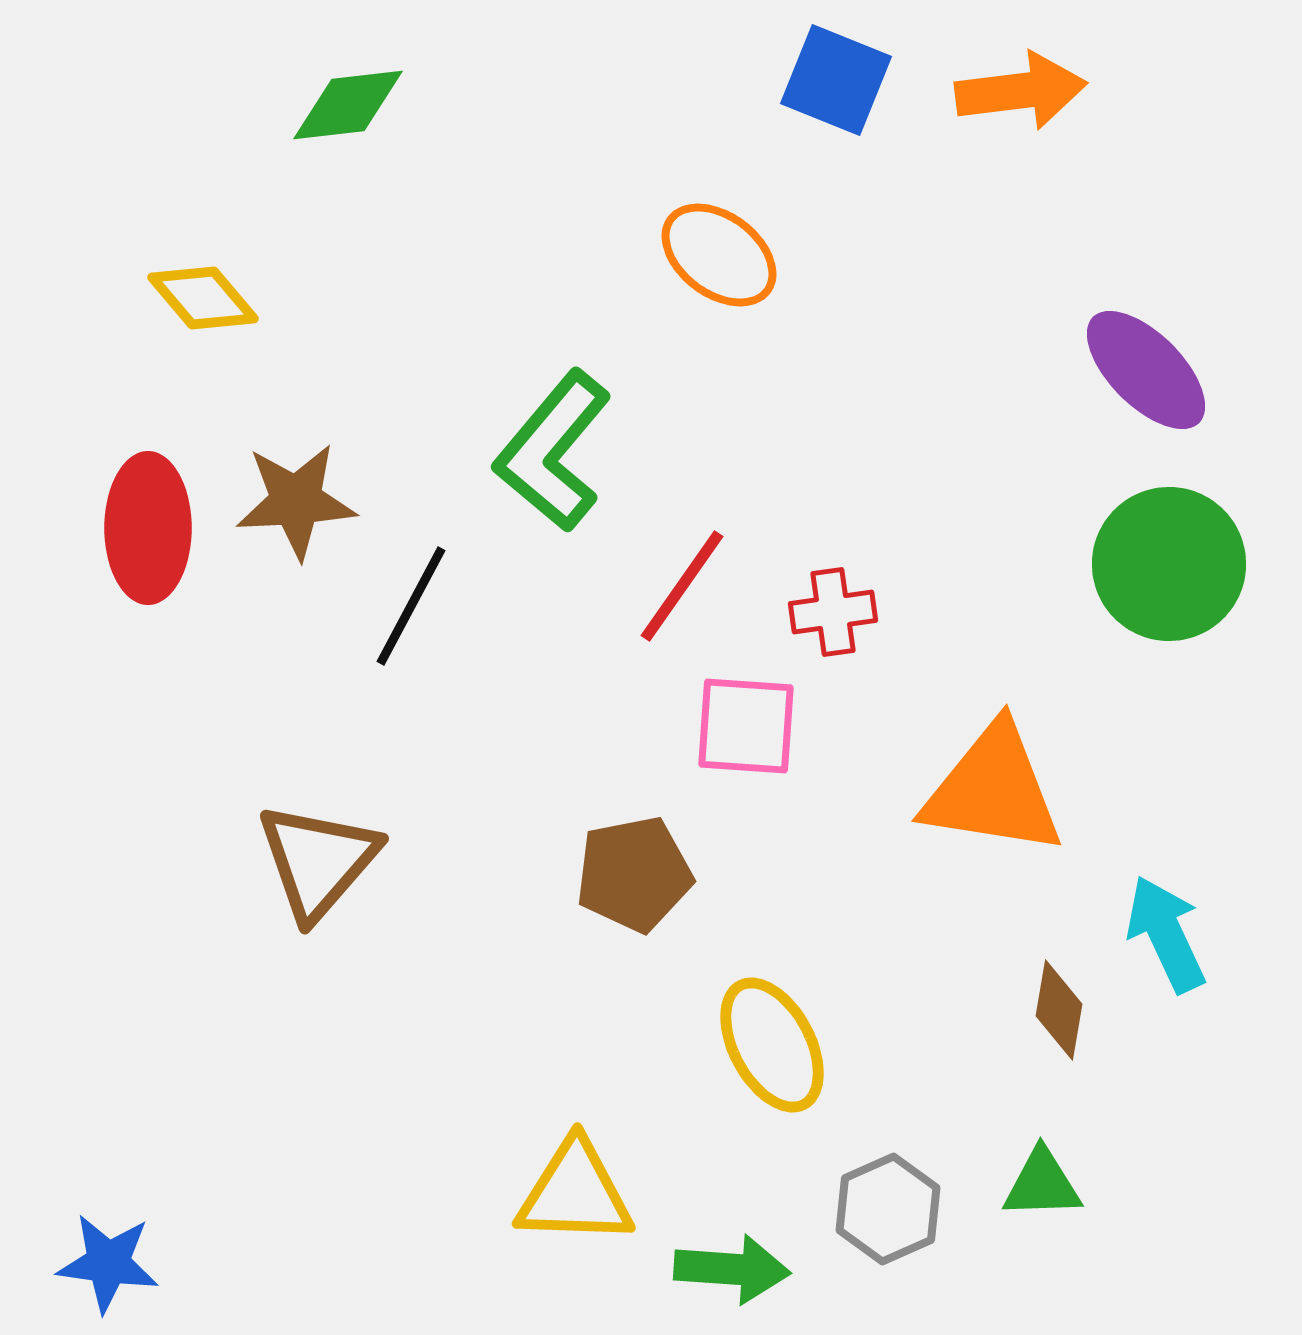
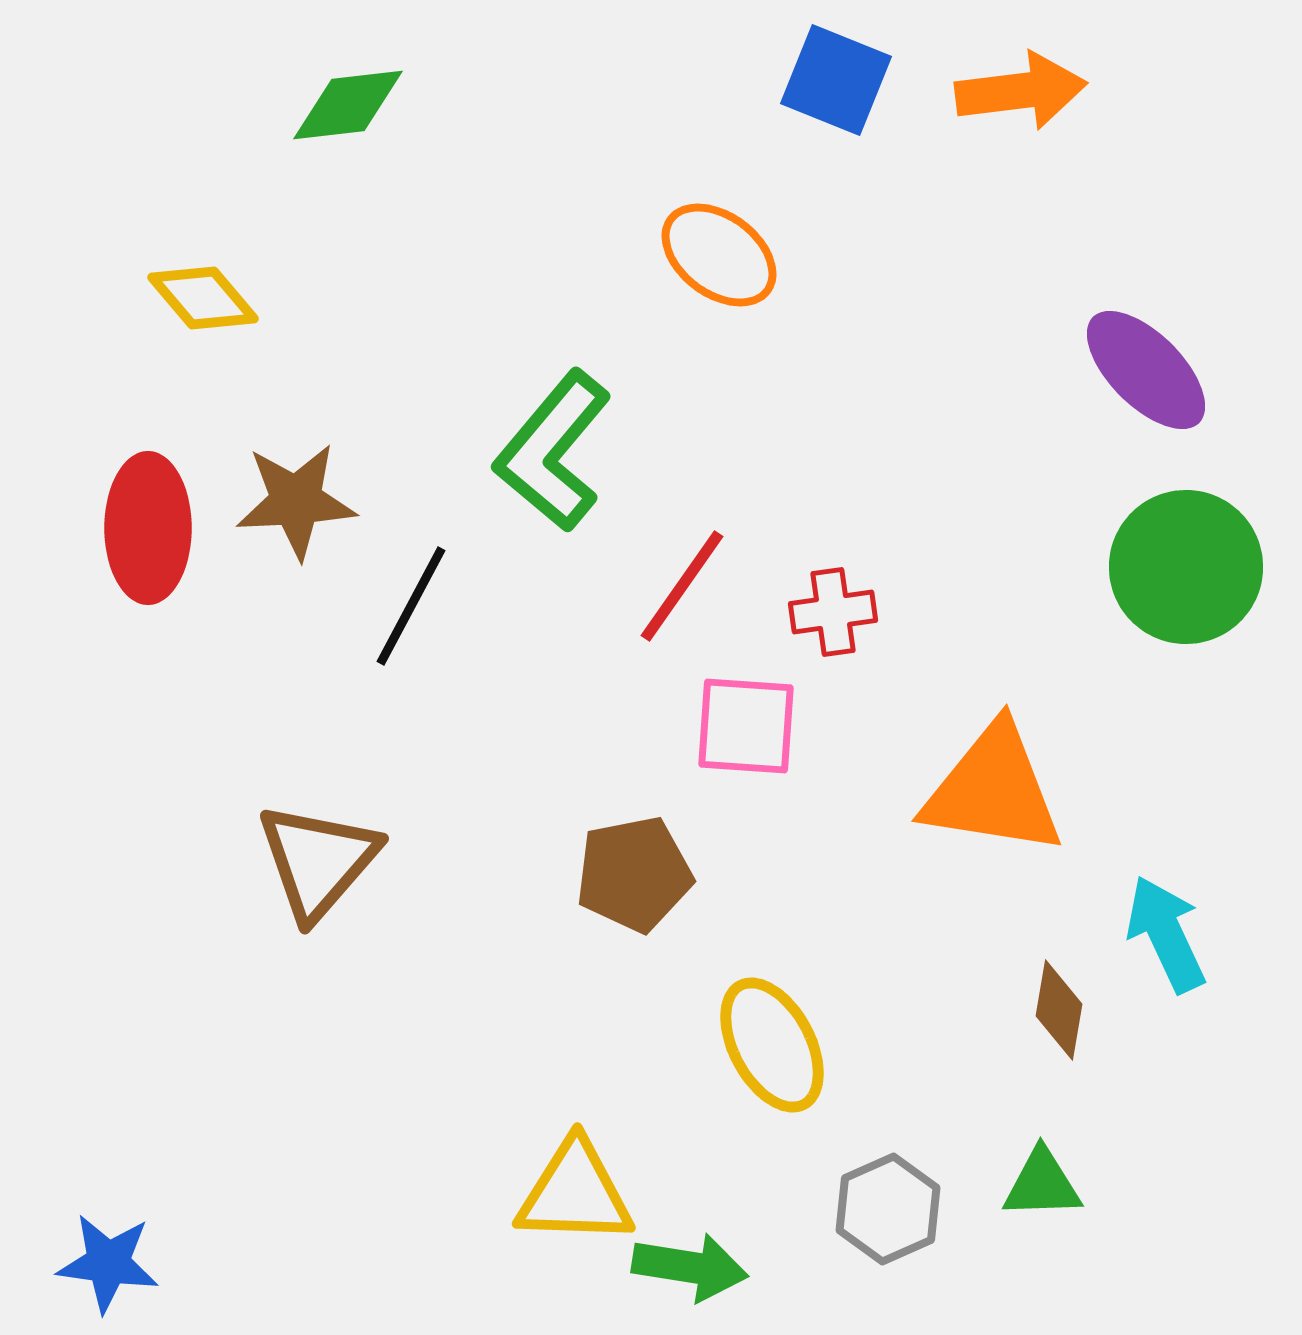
green circle: moved 17 px right, 3 px down
green arrow: moved 42 px left, 2 px up; rotated 5 degrees clockwise
